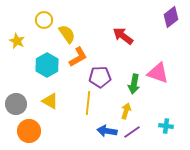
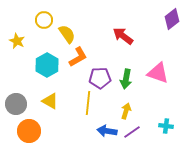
purple diamond: moved 1 px right, 2 px down
purple pentagon: moved 1 px down
green arrow: moved 8 px left, 5 px up
